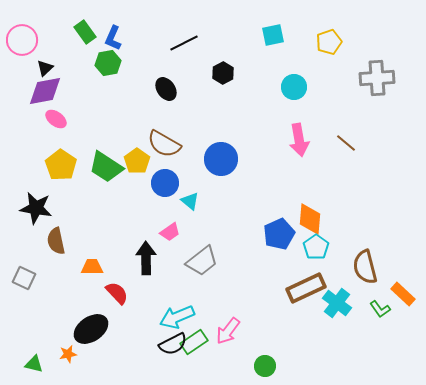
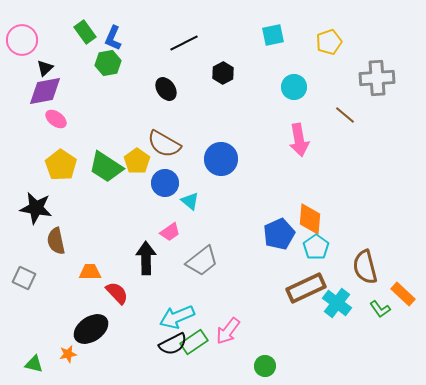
brown line at (346, 143): moved 1 px left, 28 px up
orange trapezoid at (92, 267): moved 2 px left, 5 px down
